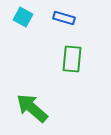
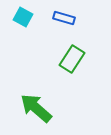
green rectangle: rotated 28 degrees clockwise
green arrow: moved 4 px right
